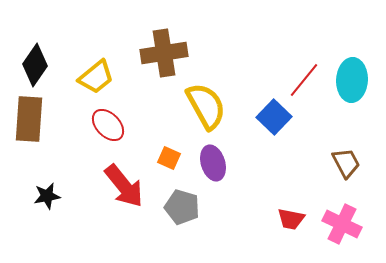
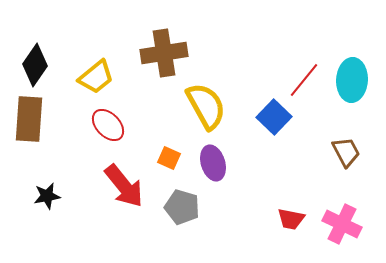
brown trapezoid: moved 11 px up
